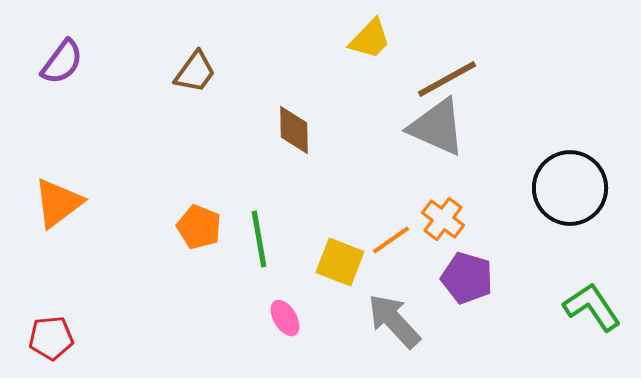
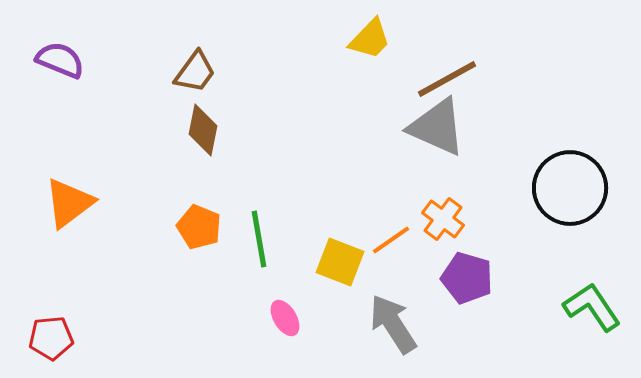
purple semicircle: moved 2 px left, 2 px up; rotated 105 degrees counterclockwise
brown diamond: moved 91 px left; rotated 12 degrees clockwise
orange triangle: moved 11 px right
gray arrow: moved 1 px left, 3 px down; rotated 10 degrees clockwise
